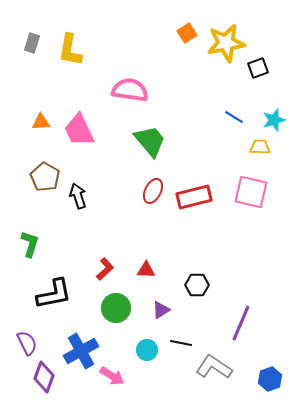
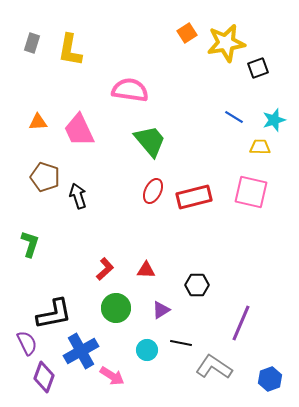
orange triangle: moved 3 px left
brown pentagon: rotated 12 degrees counterclockwise
black L-shape: moved 20 px down
